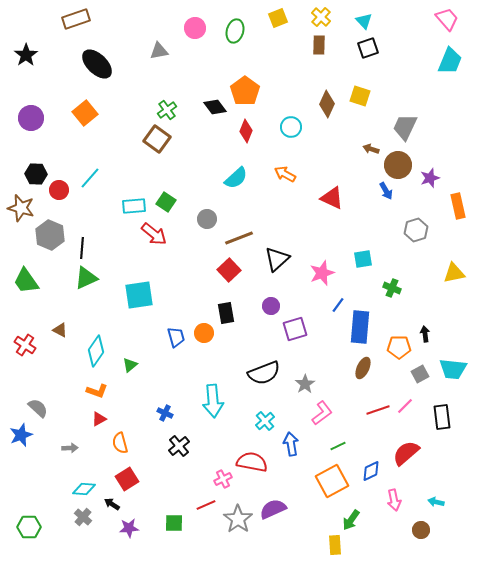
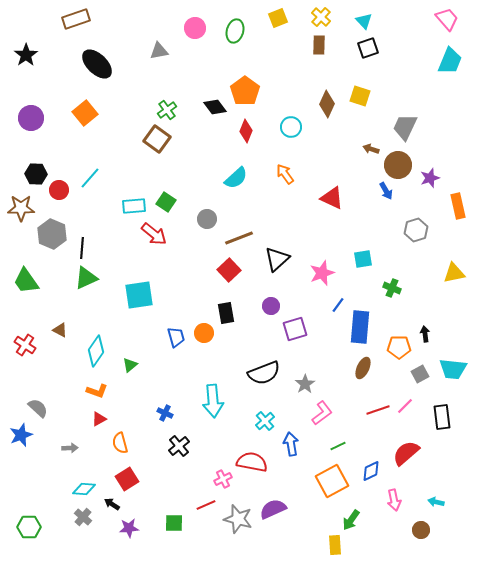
orange arrow at (285, 174): rotated 25 degrees clockwise
brown star at (21, 208): rotated 16 degrees counterclockwise
gray hexagon at (50, 235): moved 2 px right, 1 px up
gray star at (238, 519): rotated 20 degrees counterclockwise
